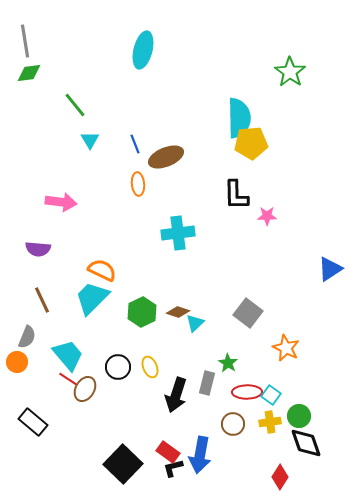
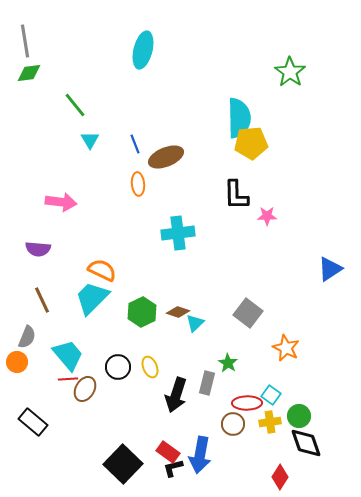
red line at (68, 379): rotated 36 degrees counterclockwise
red ellipse at (247, 392): moved 11 px down
